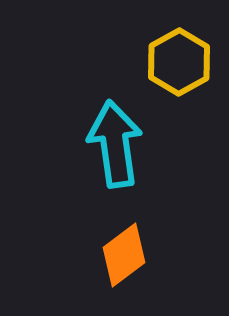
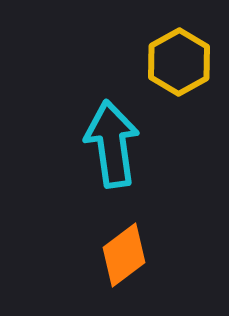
cyan arrow: moved 3 px left
